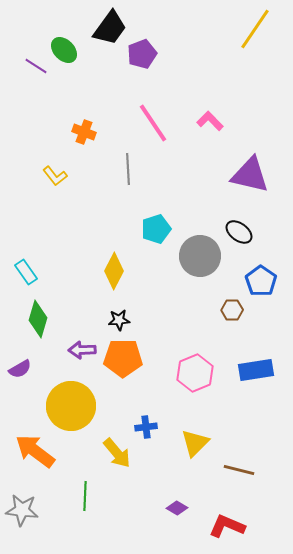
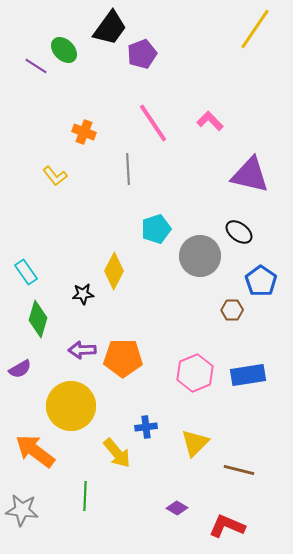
black star: moved 36 px left, 26 px up
blue rectangle: moved 8 px left, 5 px down
